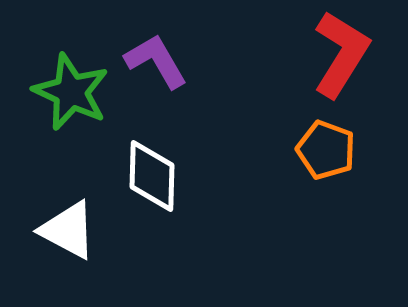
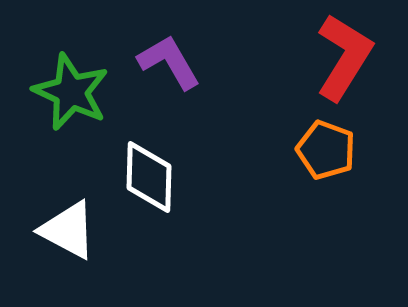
red L-shape: moved 3 px right, 3 px down
purple L-shape: moved 13 px right, 1 px down
white diamond: moved 3 px left, 1 px down
